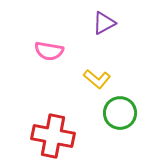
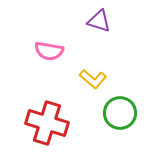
purple triangle: moved 5 px left, 2 px up; rotated 45 degrees clockwise
yellow L-shape: moved 4 px left
red cross: moved 6 px left, 13 px up; rotated 6 degrees clockwise
